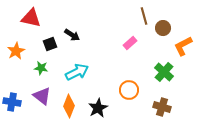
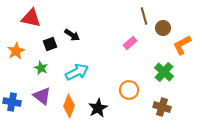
orange L-shape: moved 1 px left, 1 px up
green star: rotated 16 degrees clockwise
